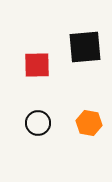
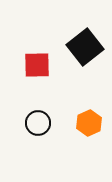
black square: rotated 33 degrees counterclockwise
orange hexagon: rotated 25 degrees clockwise
